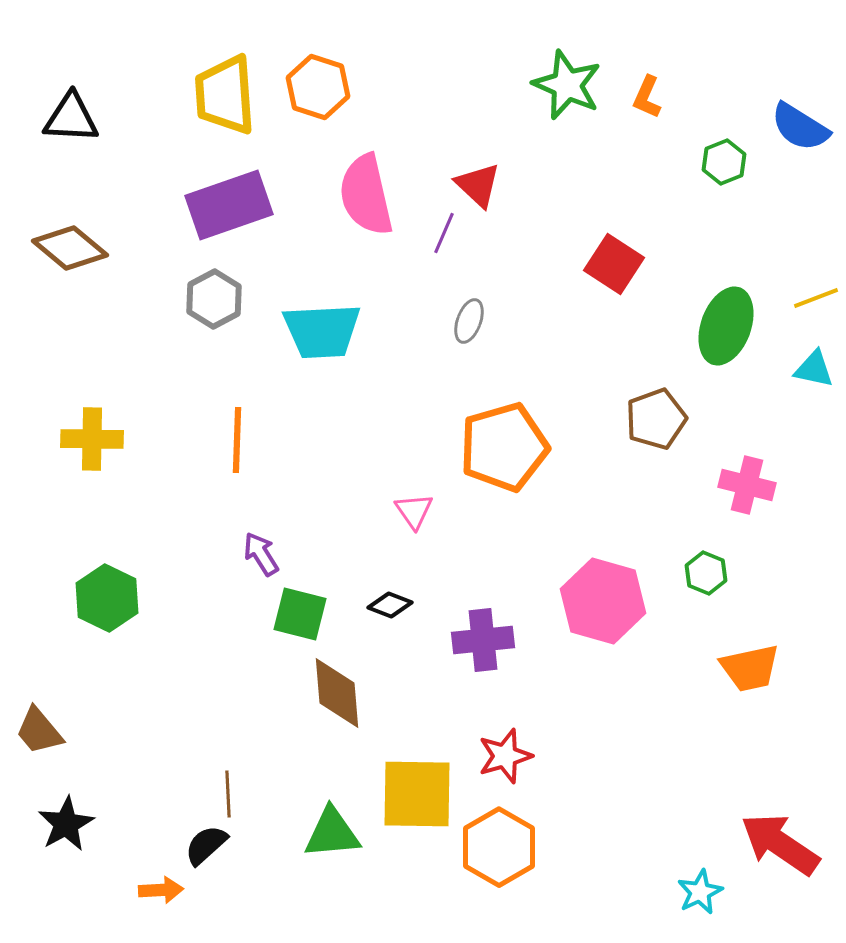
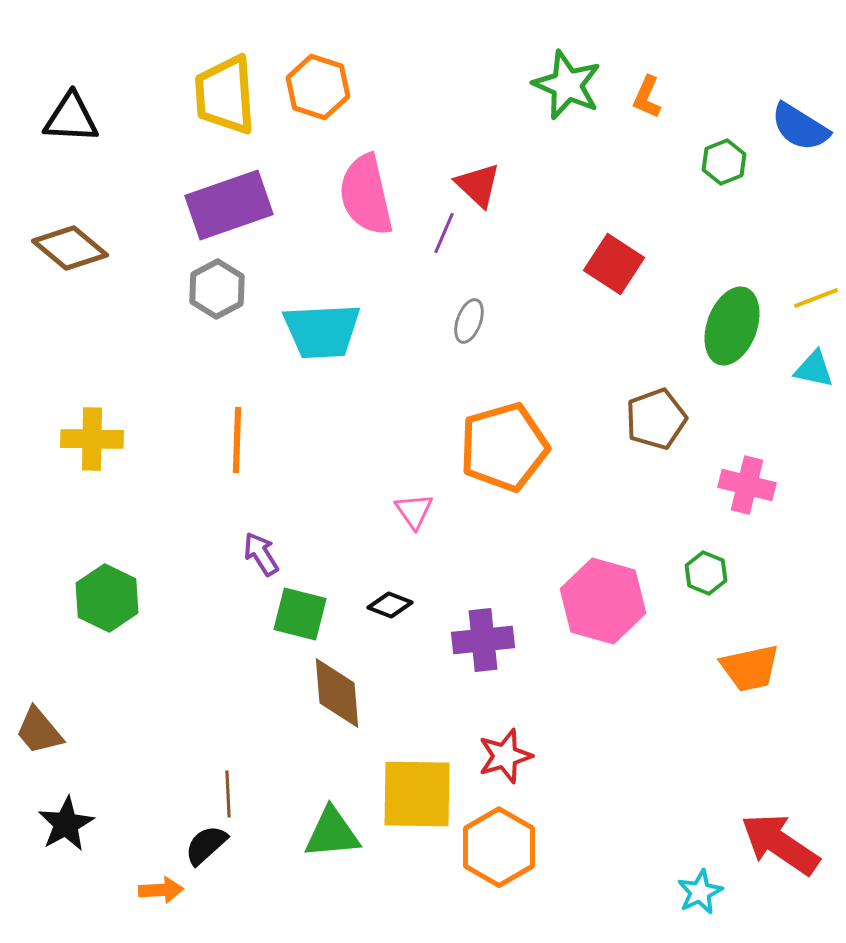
gray hexagon at (214, 299): moved 3 px right, 10 px up
green ellipse at (726, 326): moved 6 px right
